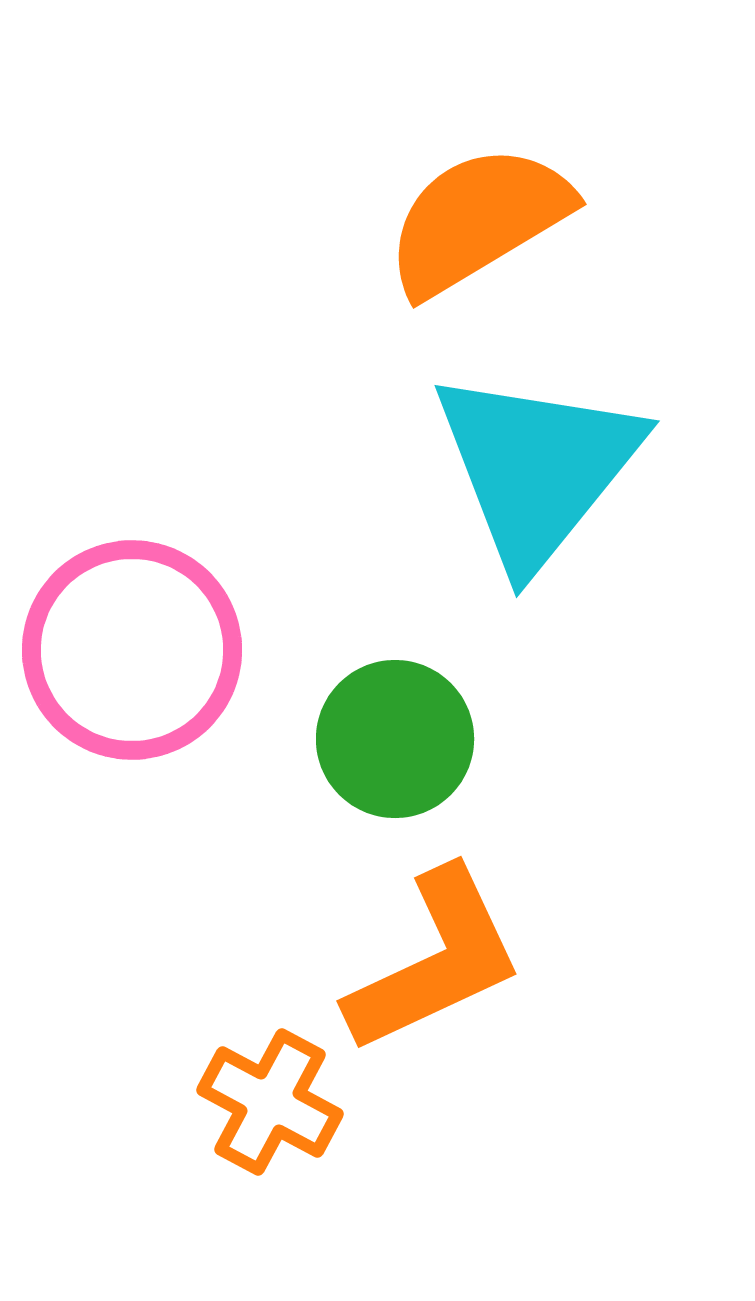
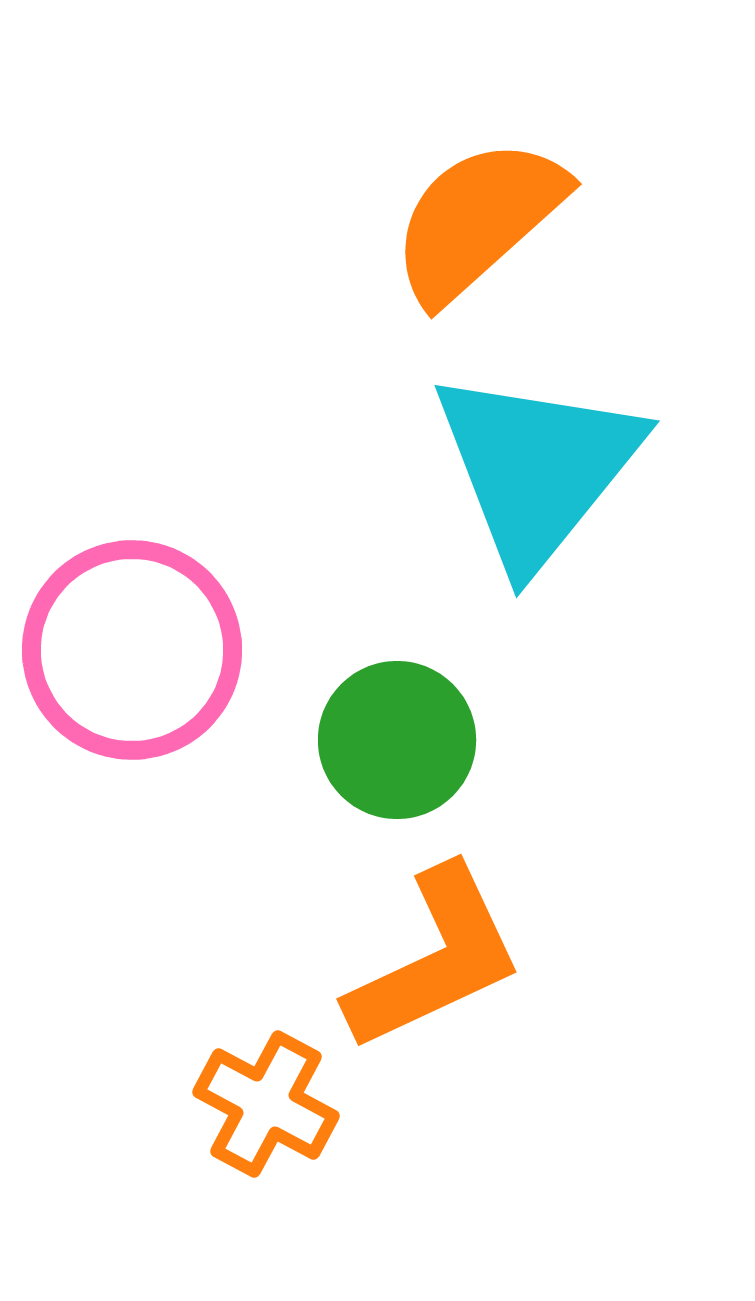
orange semicircle: rotated 11 degrees counterclockwise
green circle: moved 2 px right, 1 px down
orange L-shape: moved 2 px up
orange cross: moved 4 px left, 2 px down
